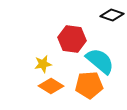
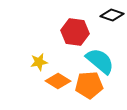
red hexagon: moved 3 px right, 7 px up
yellow star: moved 4 px left, 2 px up
orange diamond: moved 7 px right, 5 px up
